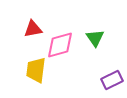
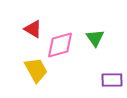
red triangle: rotated 42 degrees clockwise
yellow trapezoid: rotated 144 degrees clockwise
purple rectangle: rotated 25 degrees clockwise
